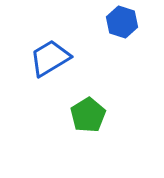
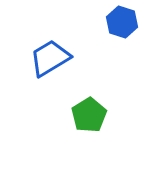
green pentagon: moved 1 px right
